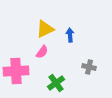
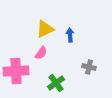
pink semicircle: moved 1 px left, 1 px down
